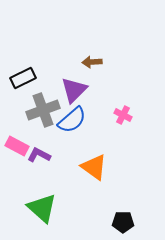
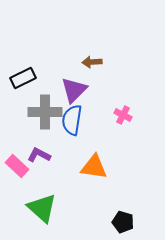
gray cross: moved 2 px right, 2 px down; rotated 20 degrees clockwise
blue semicircle: rotated 140 degrees clockwise
pink rectangle: moved 20 px down; rotated 15 degrees clockwise
orange triangle: rotated 28 degrees counterclockwise
black pentagon: rotated 15 degrees clockwise
